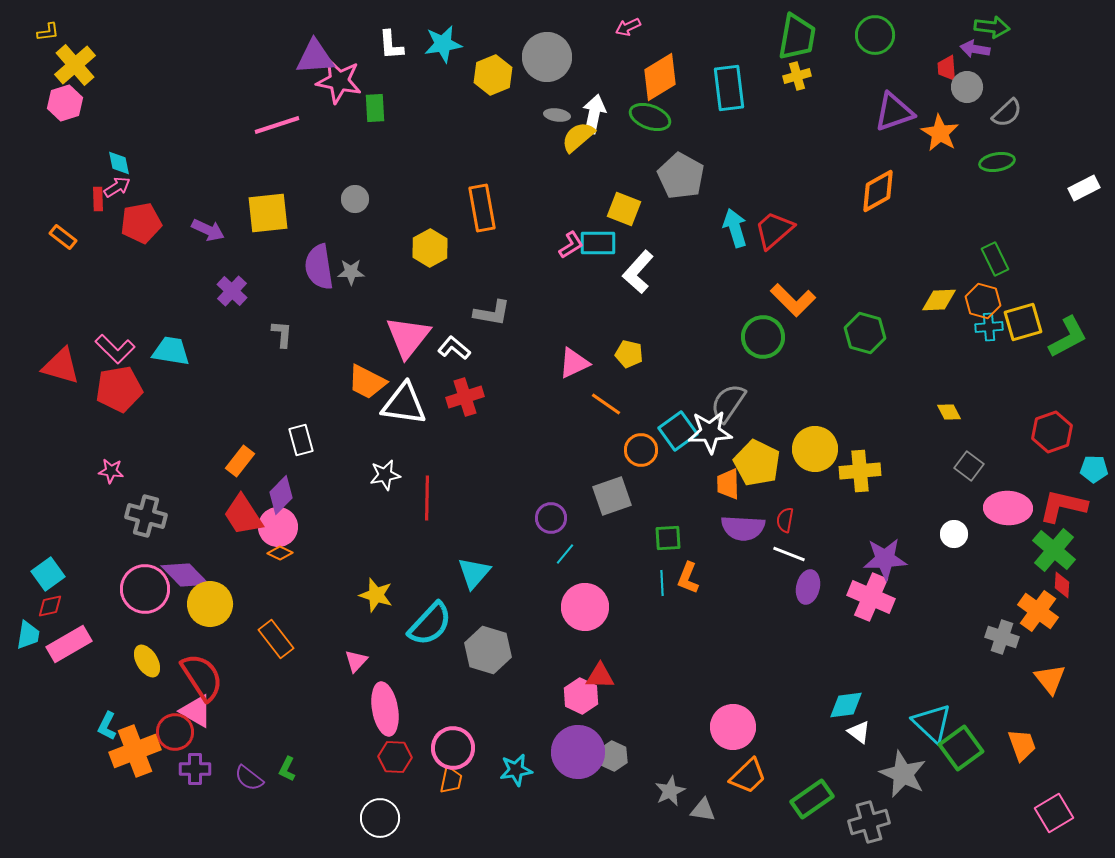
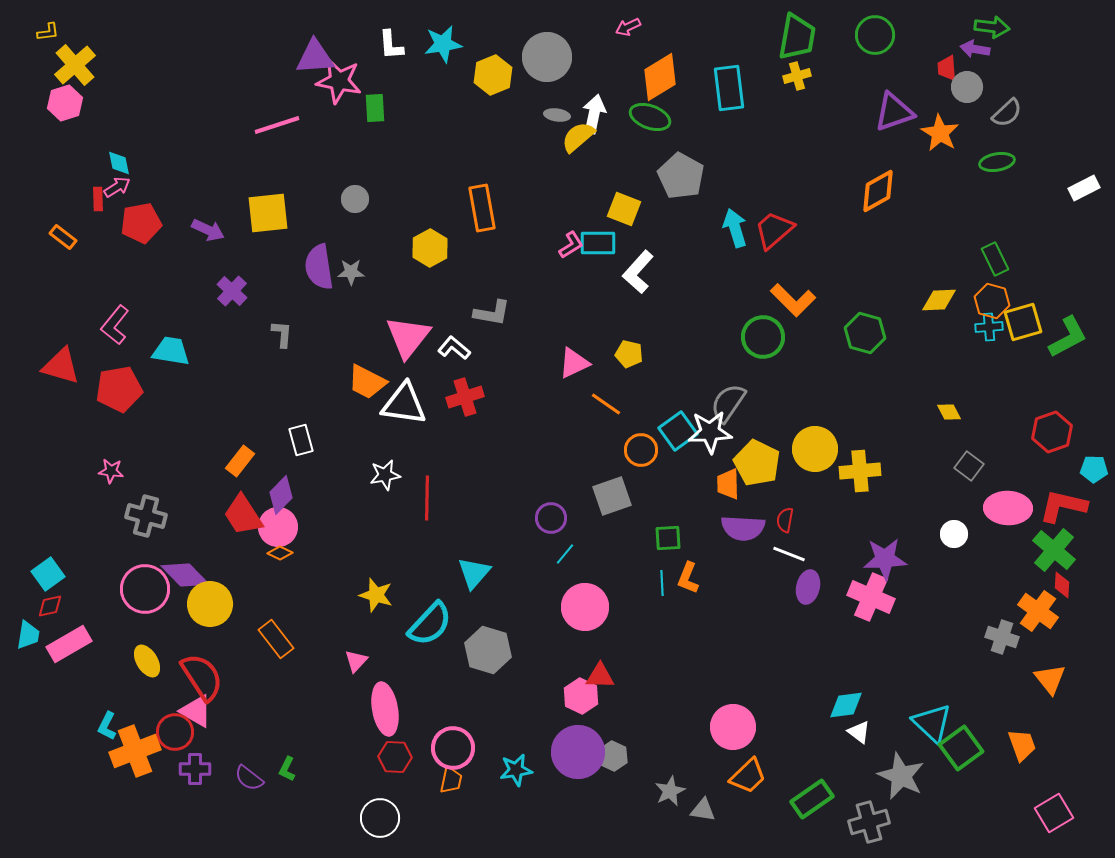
orange hexagon at (983, 301): moved 9 px right
pink L-shape at (115, 349): moved 24 px up; rotated 84 degrees clockwise
gray star at (903, 774): moved 2 px left, 2 px down
